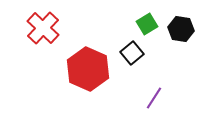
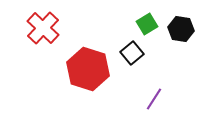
red hexagon: rotated 6 degrees counterclockwise
purple line: moved 1 px down
